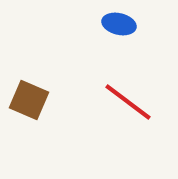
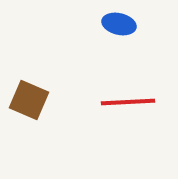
red line: rotated 40 degrees counterclockwise
